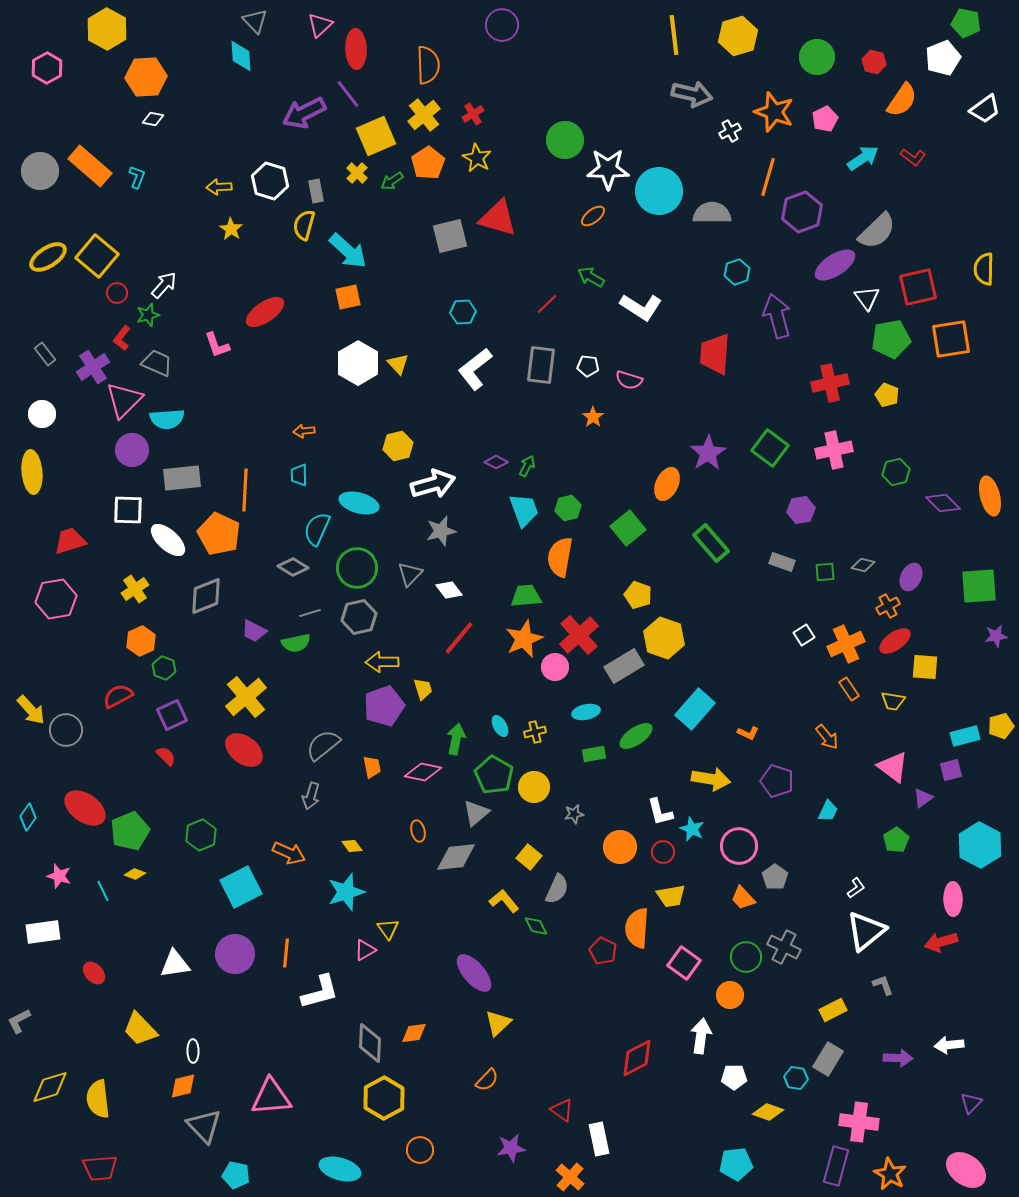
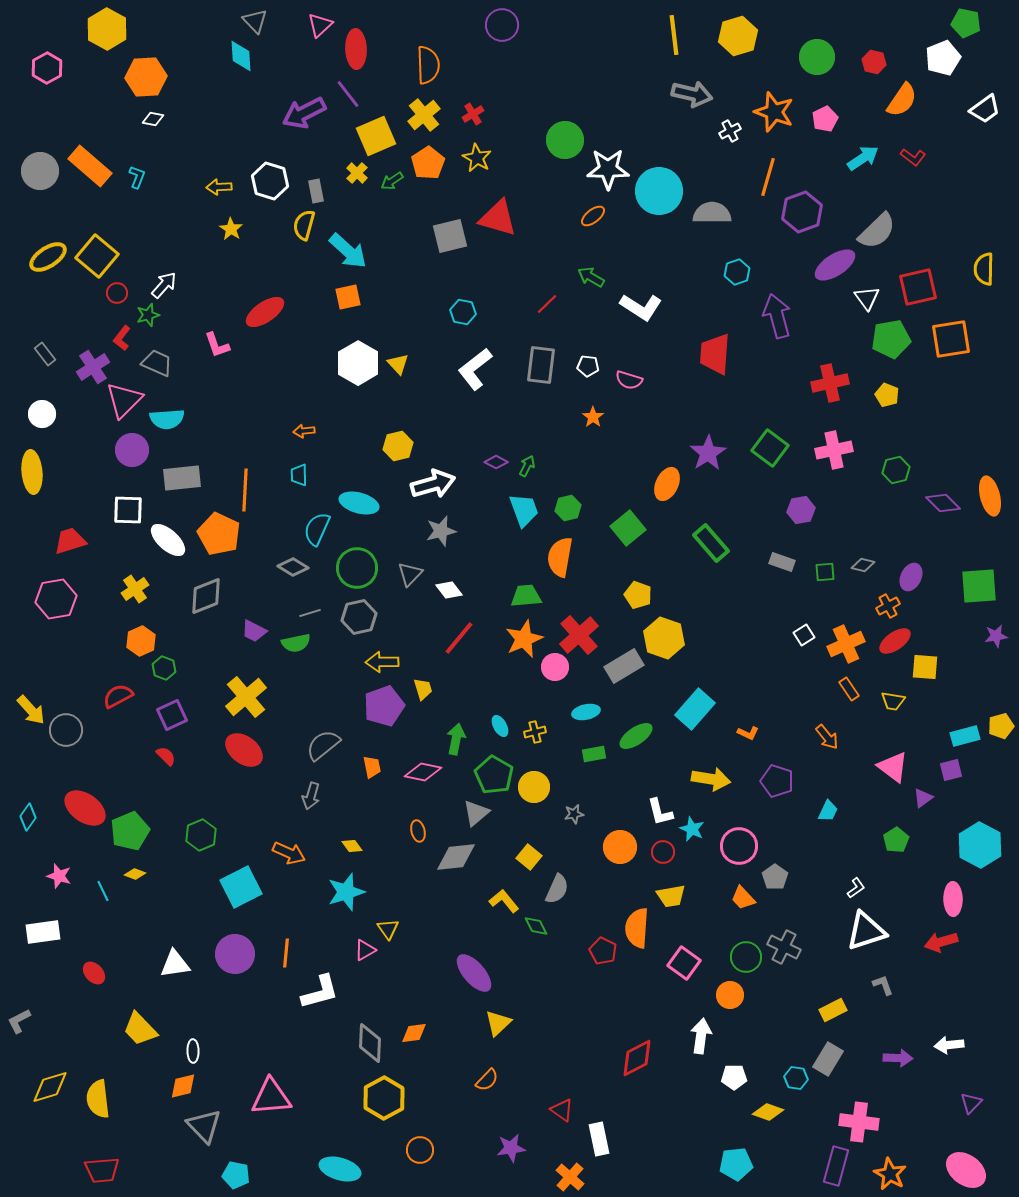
cyan hexagon at (463, 312): rotated 15 degrees clockwise
green hexagon at (896, 472): moved 2 px up
white triangle at (866, 931): rotated 21 degrees clockwise
red trapezoid at (100, 1168): moved 2 px right, 2 px down
